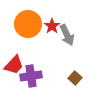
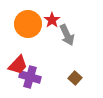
red star: moved 6 px up
red trapezoid: moved 4 px right
purple cross: moved 1 px left, 1 px down; rotated 25 degrees clockwise
